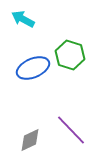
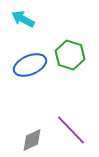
blue ellipse: moved 3 px left, 3 px up
gray diamond: moved 2 px right
